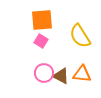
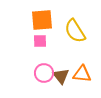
yellow semicircle: moved 5 px left, 5 px up
pink square: moved 1 px left; rotated 32 degrees counterclockwise
brown triangle: rotated 24 degrees clockwise
